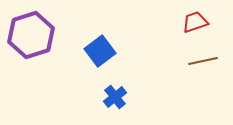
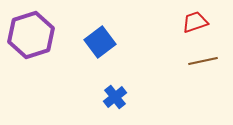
blue square: moved 9 px up
